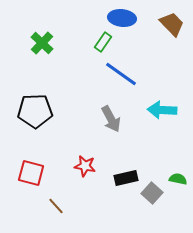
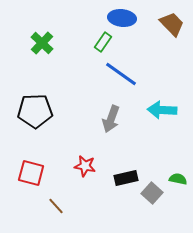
gray arrow: rotated 48 degrees clockwise
